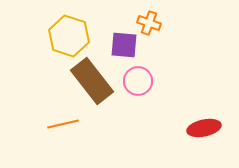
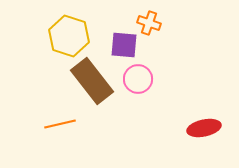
pink circle: moved 2 px up
orange line: moved 3 px left
